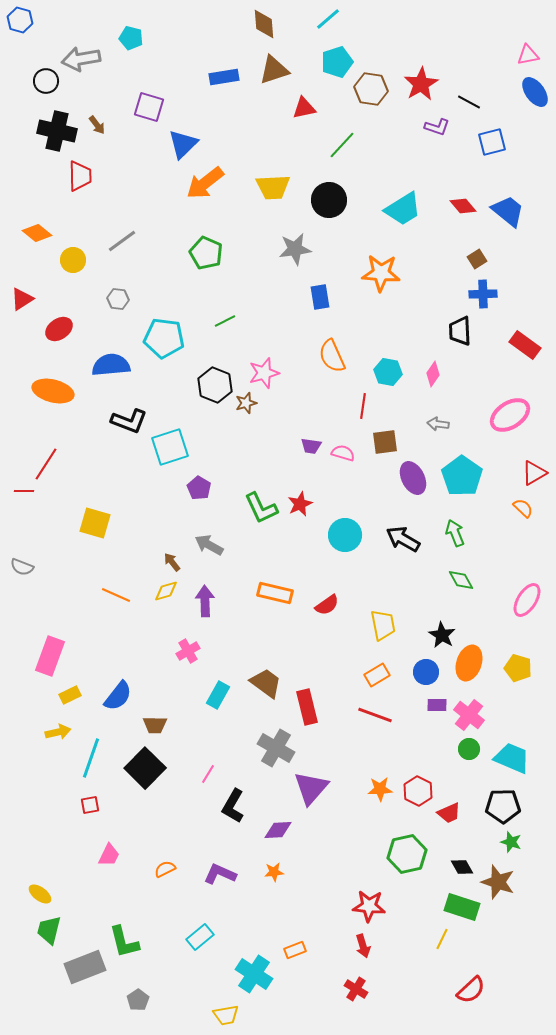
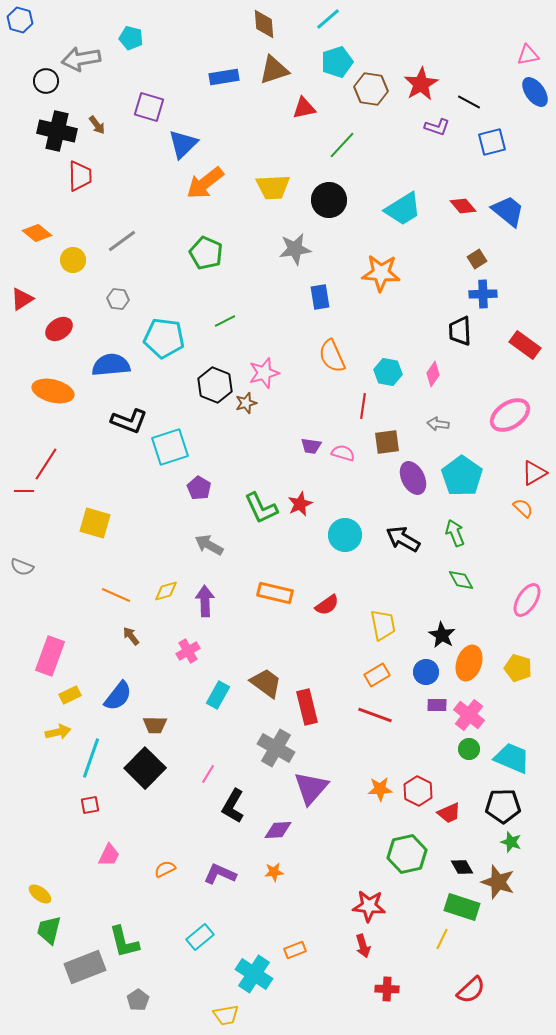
brown square at (385, 442): moved 2 px right
brown arrow at (172, 562): moved 41 px left, 74 px down
red cross at (356, 989): moved 31 px right; rotated 30 degrees counterclockwise
